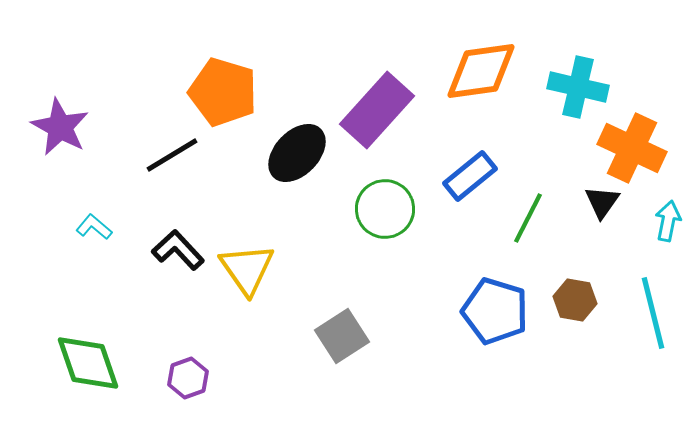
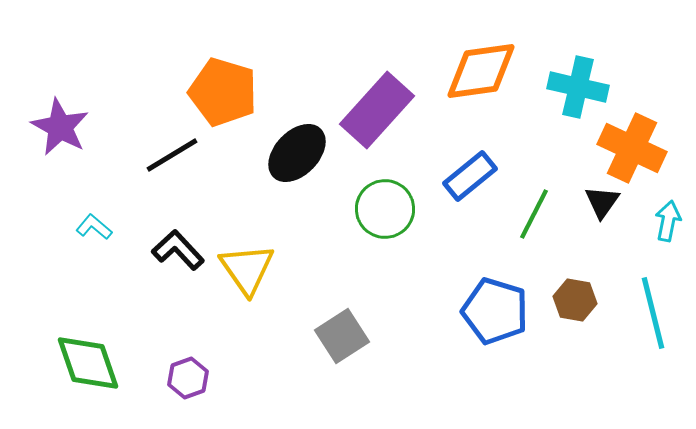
green line: moved 6 px right, 4 px up
